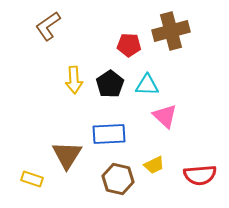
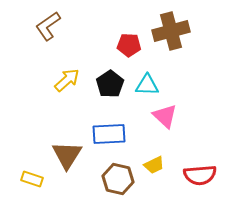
yellow arrow: moved 7 px left; rotated 128 degrees counterclockwise
